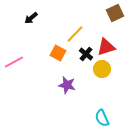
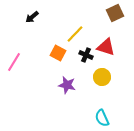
black arrow: moved 1 px right, 1 px up
red triangle: rotated 36 degrees clockwise
black cross: moved 1 px down; rotated 16 degrees counterclockwise
pink line: rotated 30 degrees counterclockwise
yellow circle: moved 8 px down
